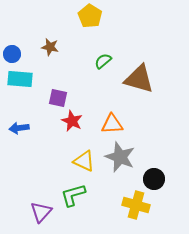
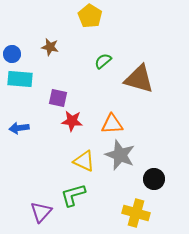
red star: rotated 20 degrees counterclockwise
gray star: moved 2 px up
yellow cross: moved 8 px down
